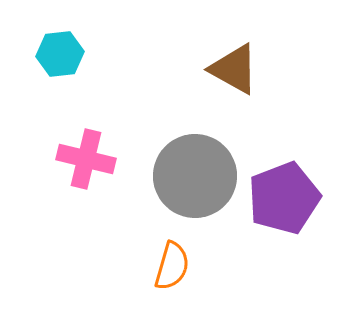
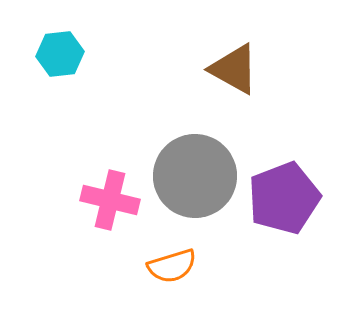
pink cross: moved 24 px right, 41 px down
orange semicircle: rotated 57 degrees clockwise
